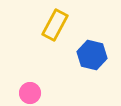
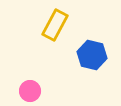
pink circle: moved 2 px up
